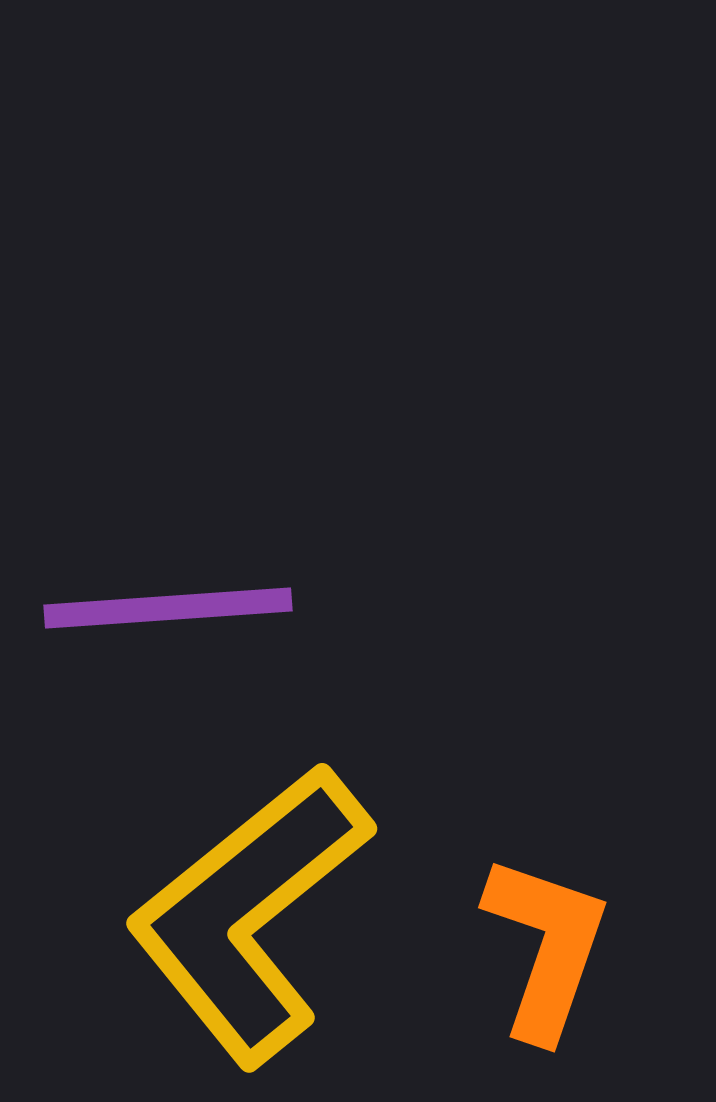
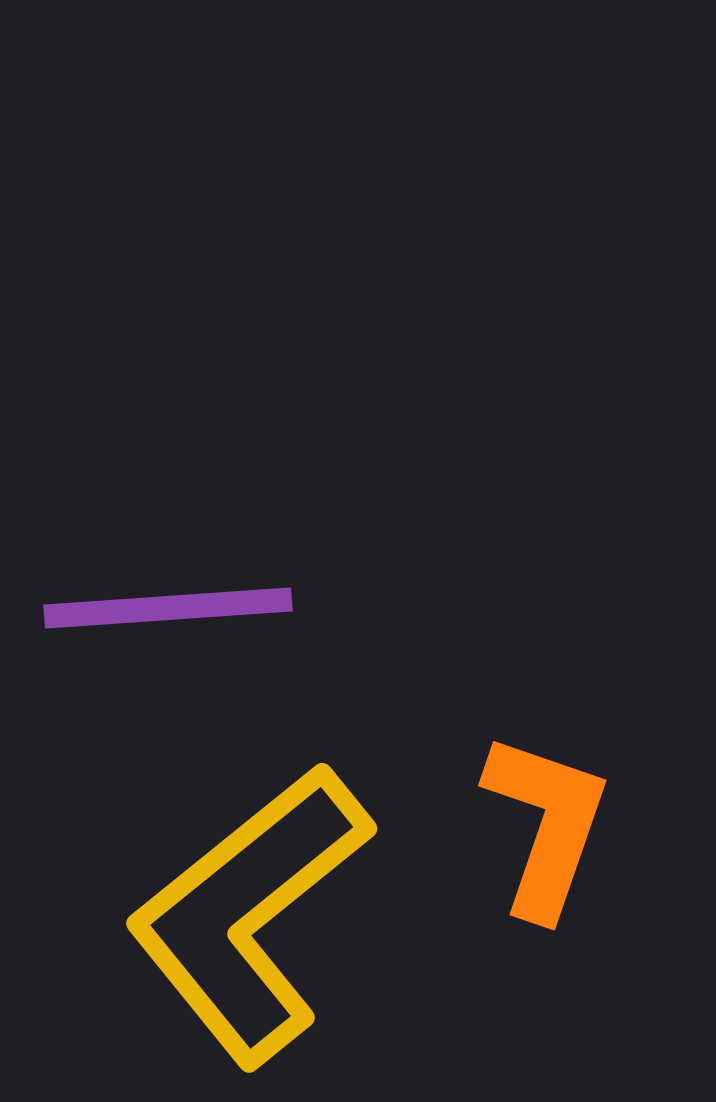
orange L-shape: moved 122 px up
